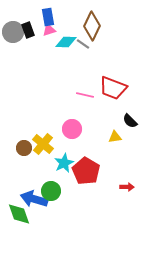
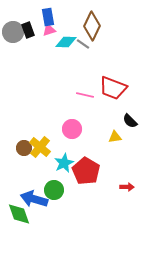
yellow cross: moved 3 px left, 3 px down
green circle: moved 3 px right, 1 px up
